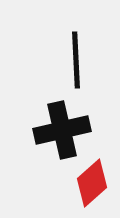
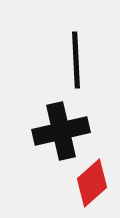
black cross: moved 1 px left, 1 px down
